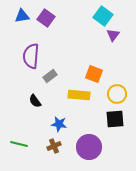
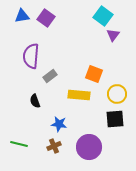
black semicircle: rotated 16 degrees clockwise
